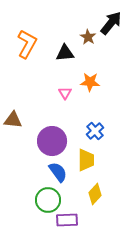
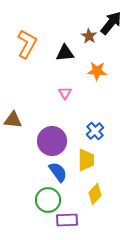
brown star: moved 1 px right, 1 px up
orange star: moved 7 px right, 11 px up
